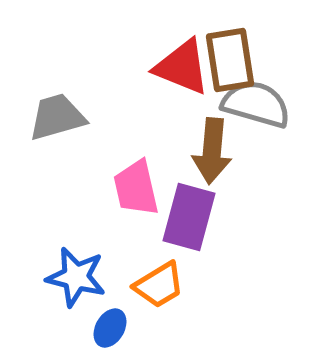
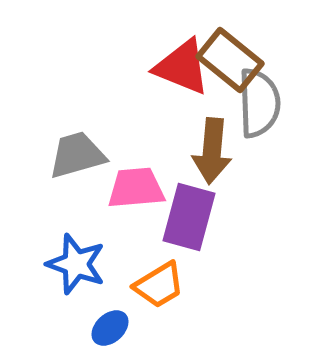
brown rectangle: rotated 42 degrees counterclockwise
gray semicircle: moved 3 px right, 1 px up; rotated 72 degrees clockwise
gray trapezoid: moved 20 px right, 38 px down
pink trapezoid: rotated 98 degrees clockwise
blue star: moved 13 px up; rotated 6 degrees clockwise
blue ellipse: rotated 18 degrees clockwise
